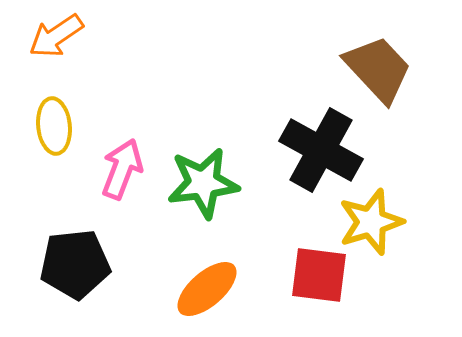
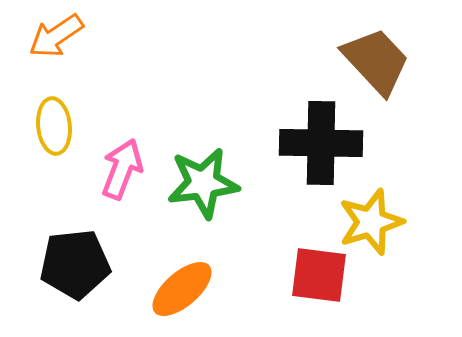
brown trapezoid: moved 2 px left, 8 px up
black cross: moved 7 px up; rotated 28 degrees counterclockwise
orange ellipse: moved 25 px left
